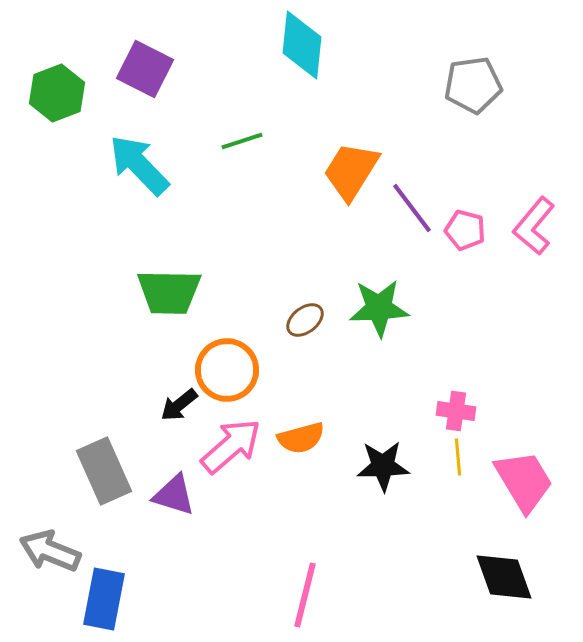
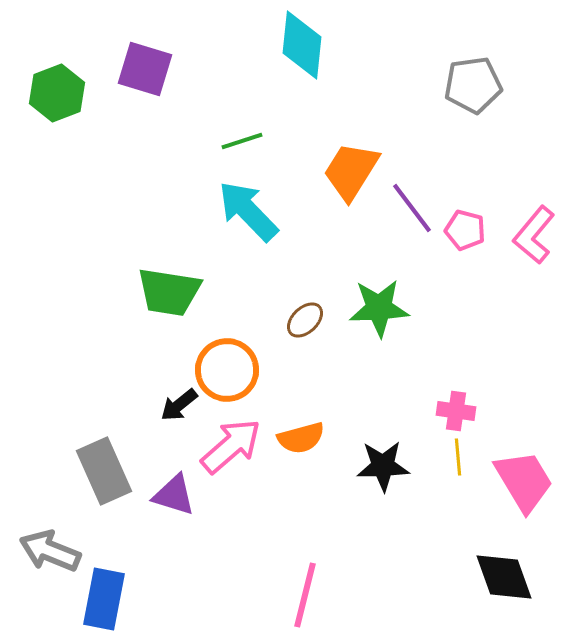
purple square: rotated 10 degrees counterclockwise
cyan arrow: moved 109 px right, 46 px down
pink L-shape: moved 9 px down
green trapezoid: rotated 8 degrees clockwise
brown ellipse: rotated 6 degrees counterclockwise
